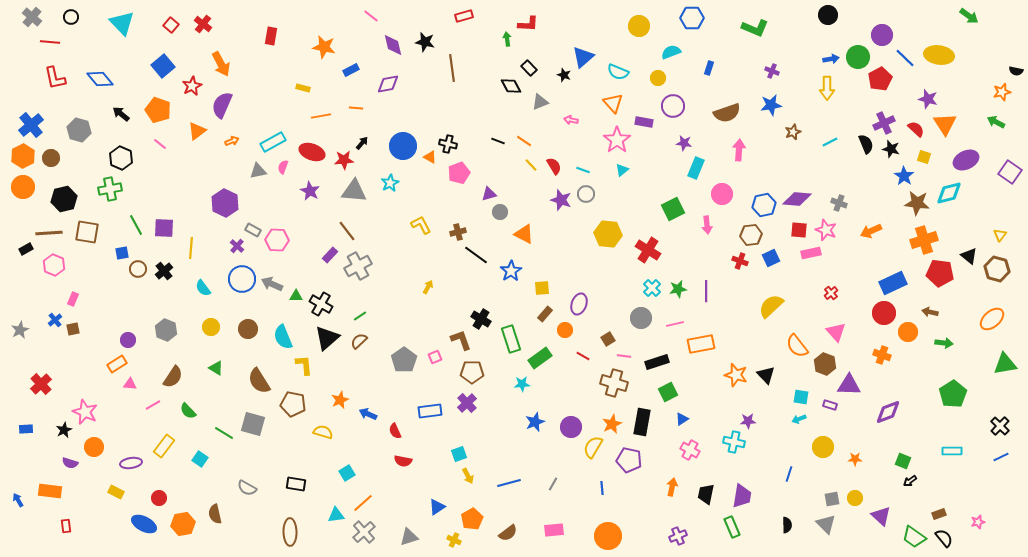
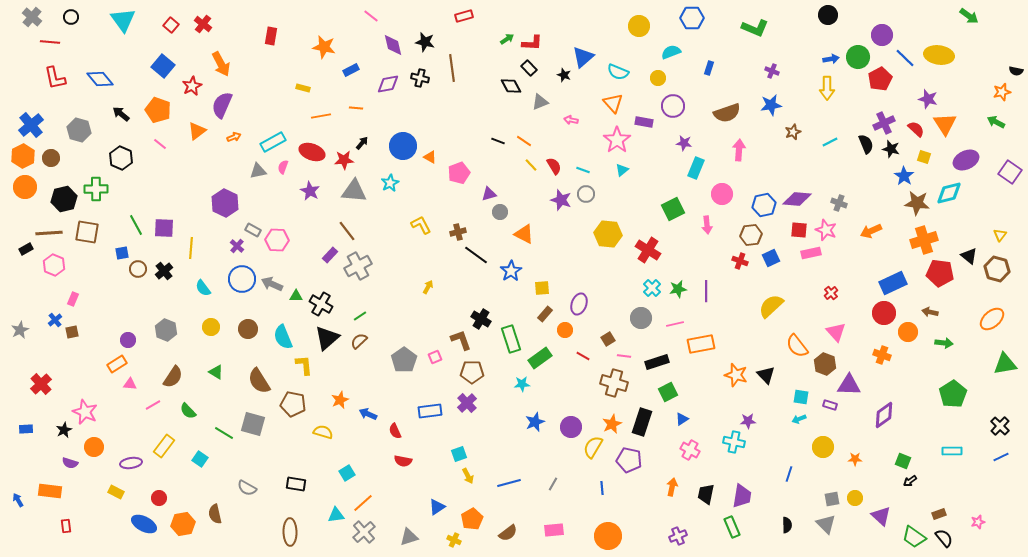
cyan triangle at (122, 23): moved 1 px right, 3 px up; rotated 8 degrees clockwise
red L-shape at (528, 24): moved 4 px right, 19 px down
green arrow at (507, 39): rotated 64 degrees clockwise
blue square at (163, 66): rotated 10 degrees counterclockwise
orange arrow at (232, 141): moved 2 px right, 4 px up
black cross at (448, 144): moved 28 px left, 66 px up
orange circle at (23, 187): moved 2 px right
green cross at (110, 189): moved 14 px left; rotated 10 degrees clockwise
brown square at (73, 329): moved 1 px left, 3 px down
green triangle at (216, 368): moved 4 px down
purple diamond at (888, 412): moved 4 px left, 3 px down; rotated 16 degrees counterclockwise
black rectangle at (642, 422): rotated 8 degrees clockwise
